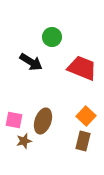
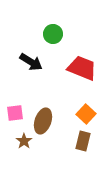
green circle: moved 1 px right, 3 px up
orange square: moved 2 px up
pink square: moved 1 px right, 7 px up; rotated 18 degrees counterclockwise
brown star: rotated 21 degrees counterclockwise
